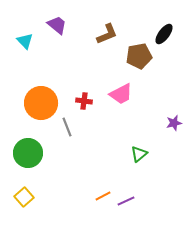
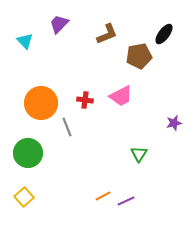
purple trapezoid: moved 2 px right, 1 px up; rotated 85 degrees counterclockwise
pink trapezoid: moved 2 px down
red cross: moved 1 px right, 1 px up
green triangle: rotated 18 degrees counterclockwise
